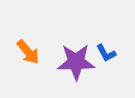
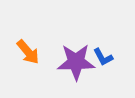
blue L-shape: moved 3 px left, 4 px down
